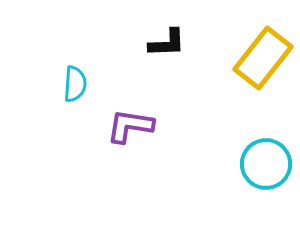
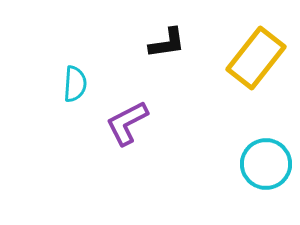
black L-shape: rotated 6 degrees counterclockwise
yellow rectangle: moved 7 px left
purple L-shape: moved 3 px left, 3 px up; rotated 36 degrees counterclockwise
